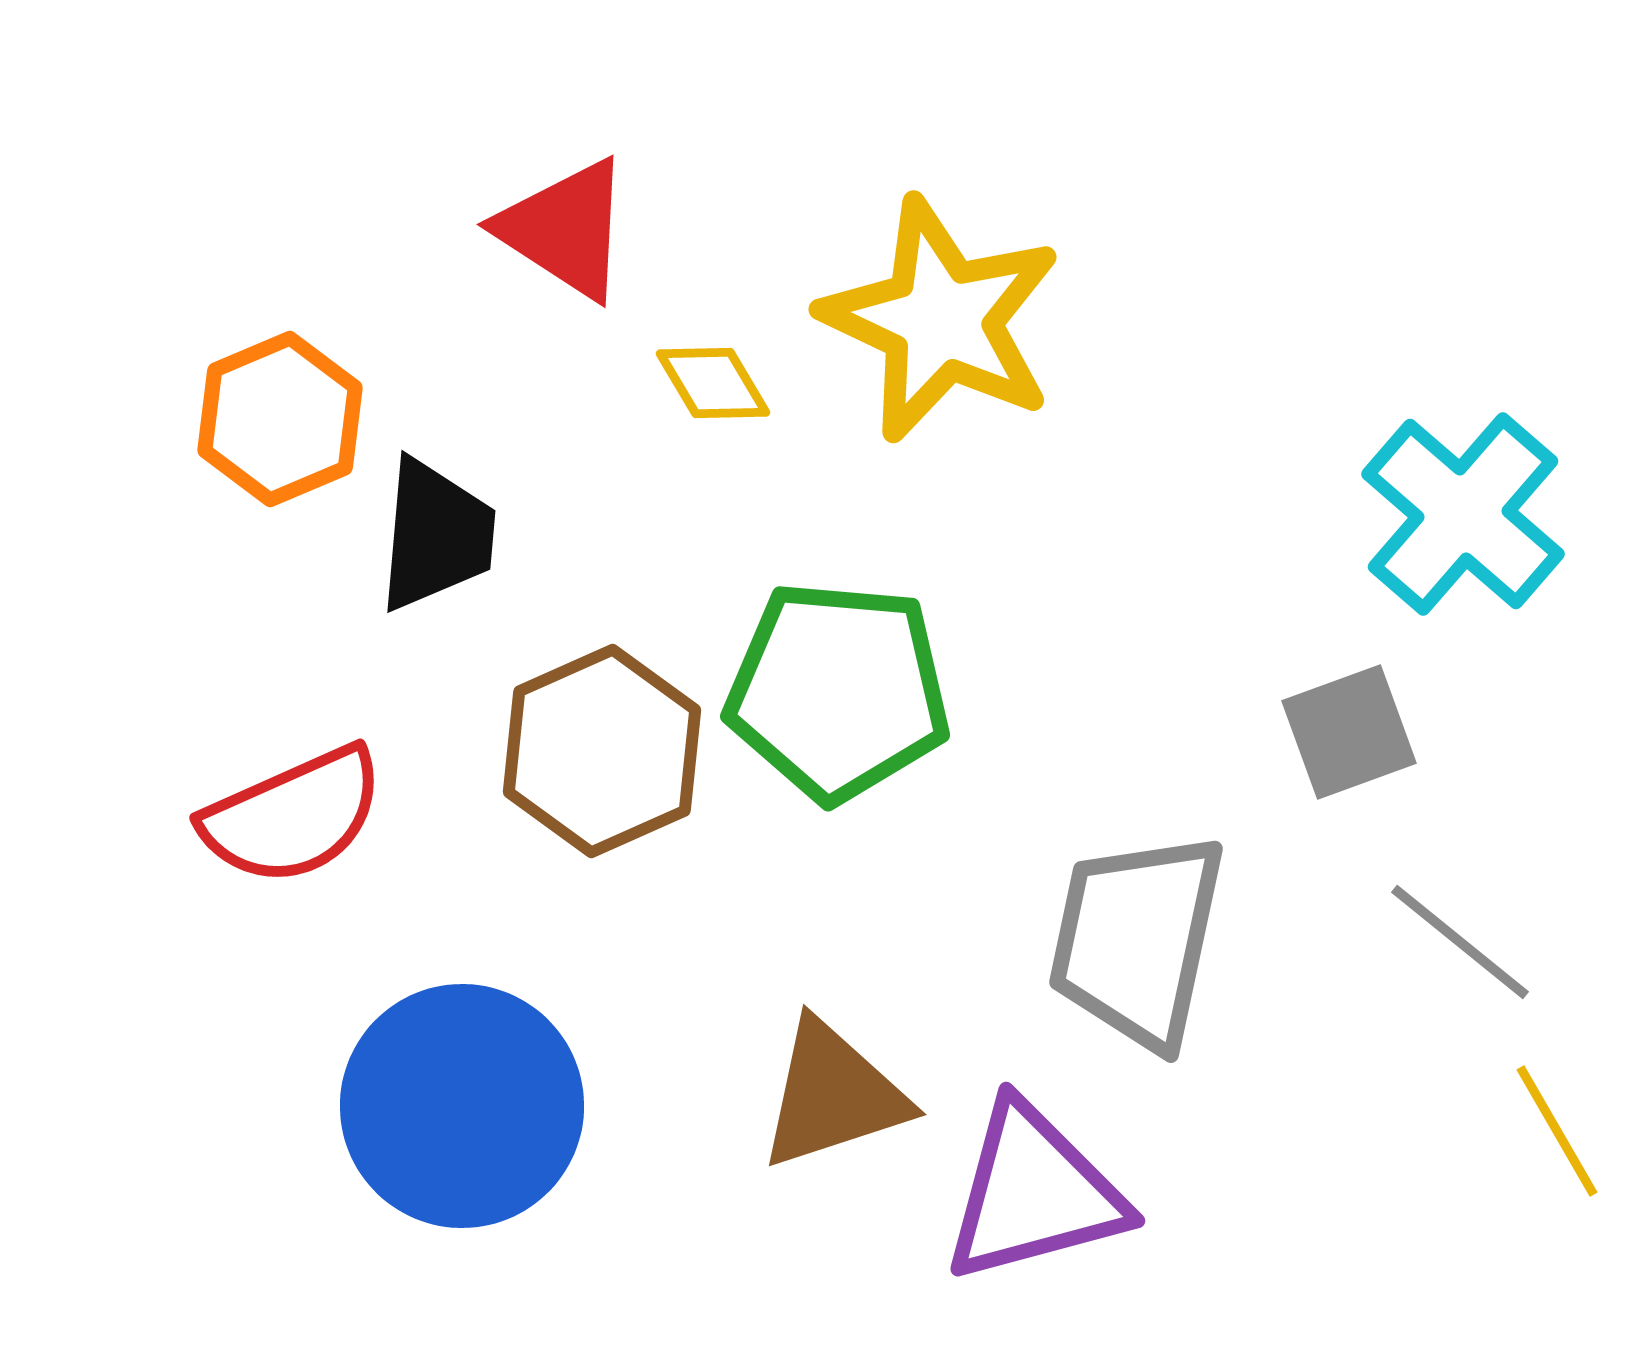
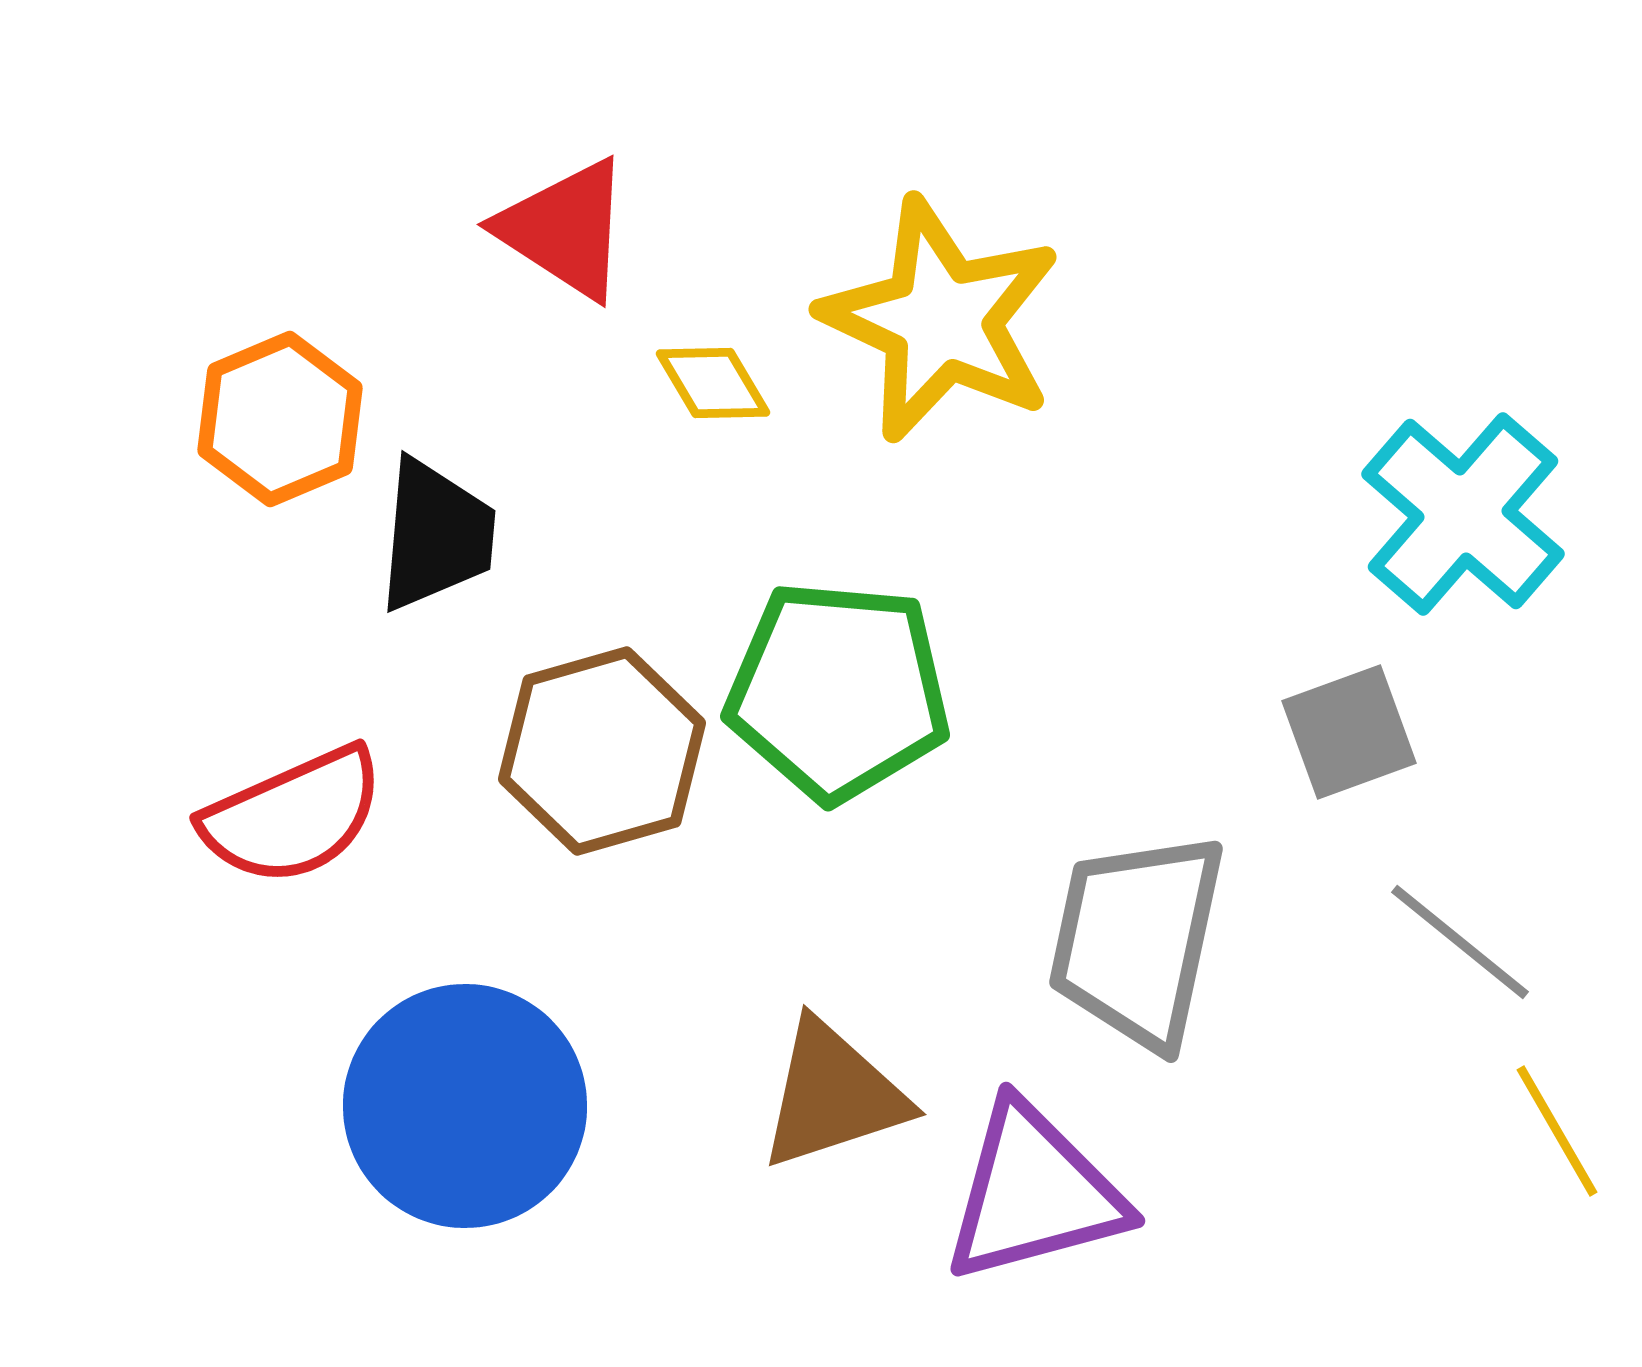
brown hexagon: rotated 8 degrees clockwise
blue circle: moved 3 px right
